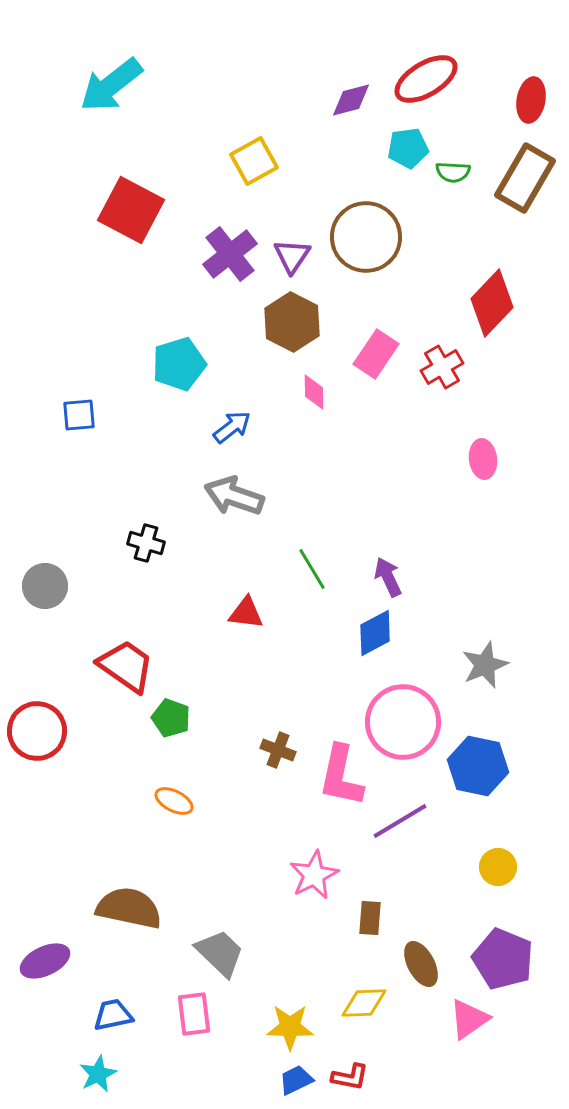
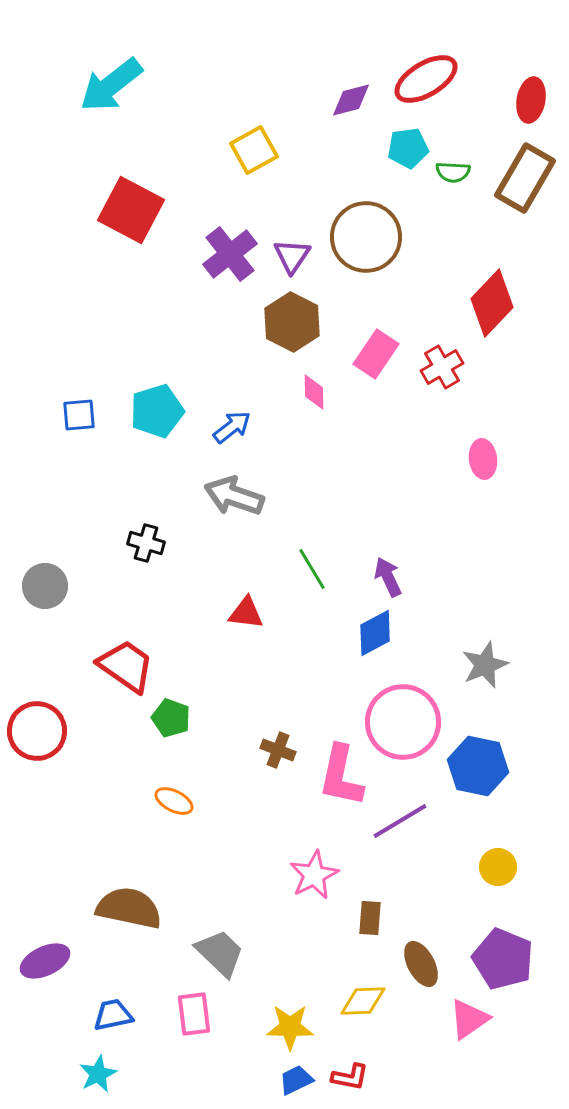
yellow square at (254, 161): moved 11 px up
cyan pentagon at (179, 364): moved 22 px left, 47 px down
yellow diamond at (364, 1003): moved 1 px left, 2 px up
